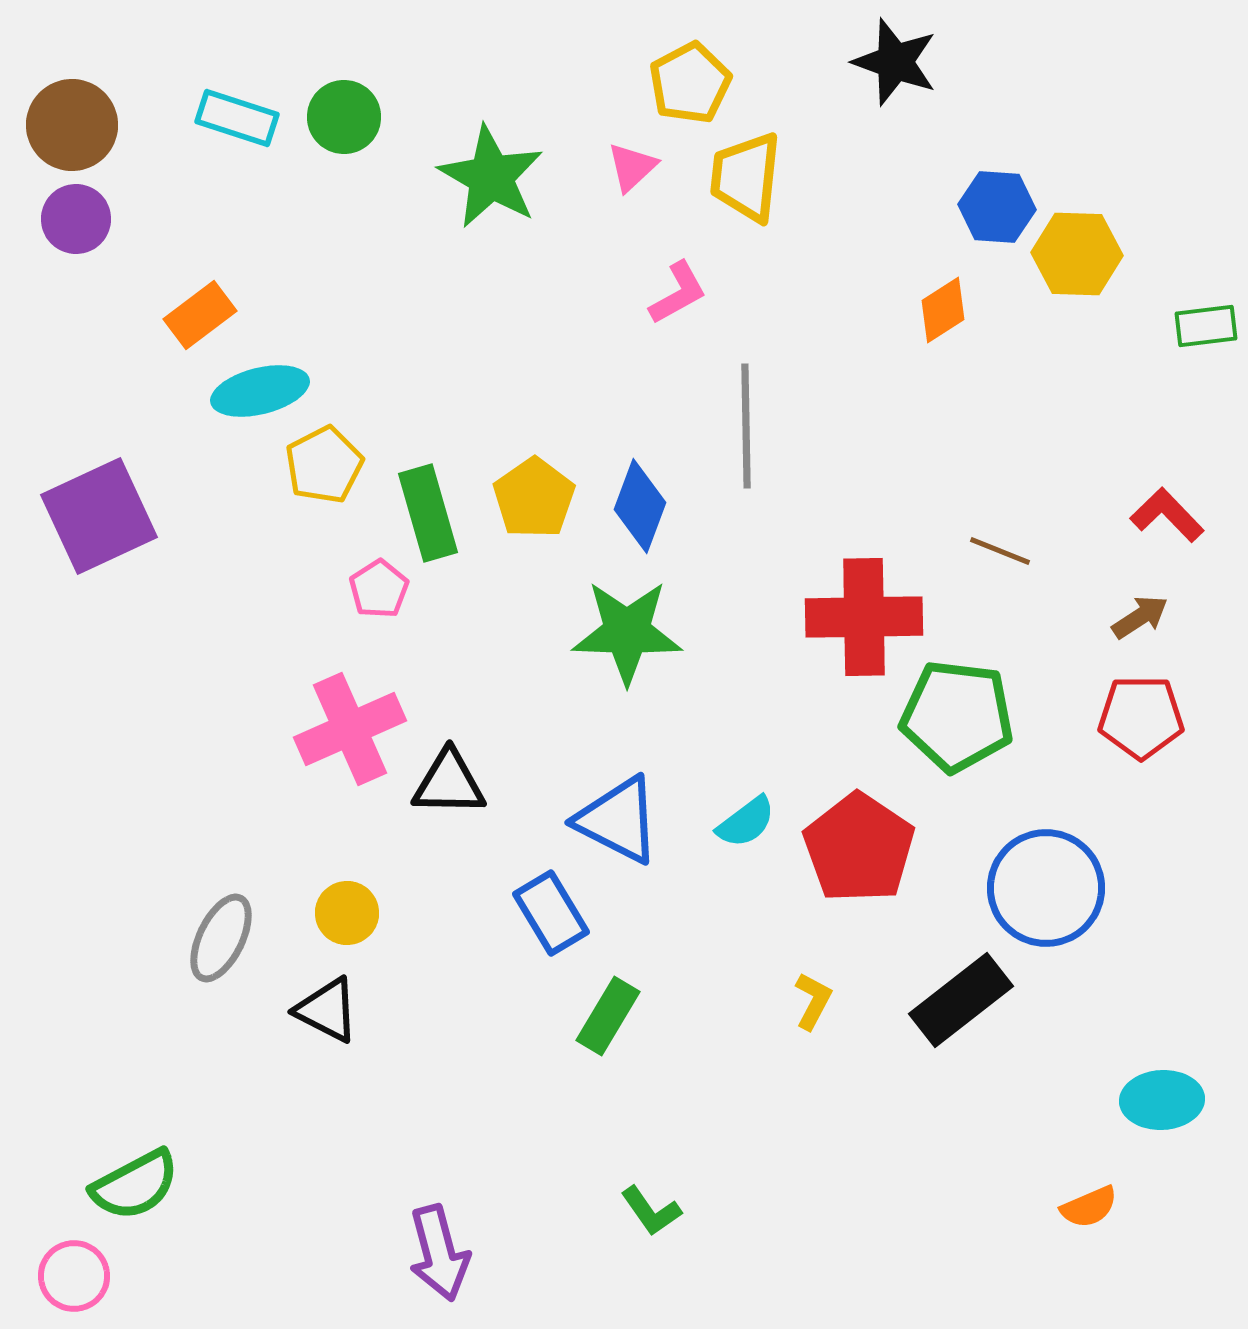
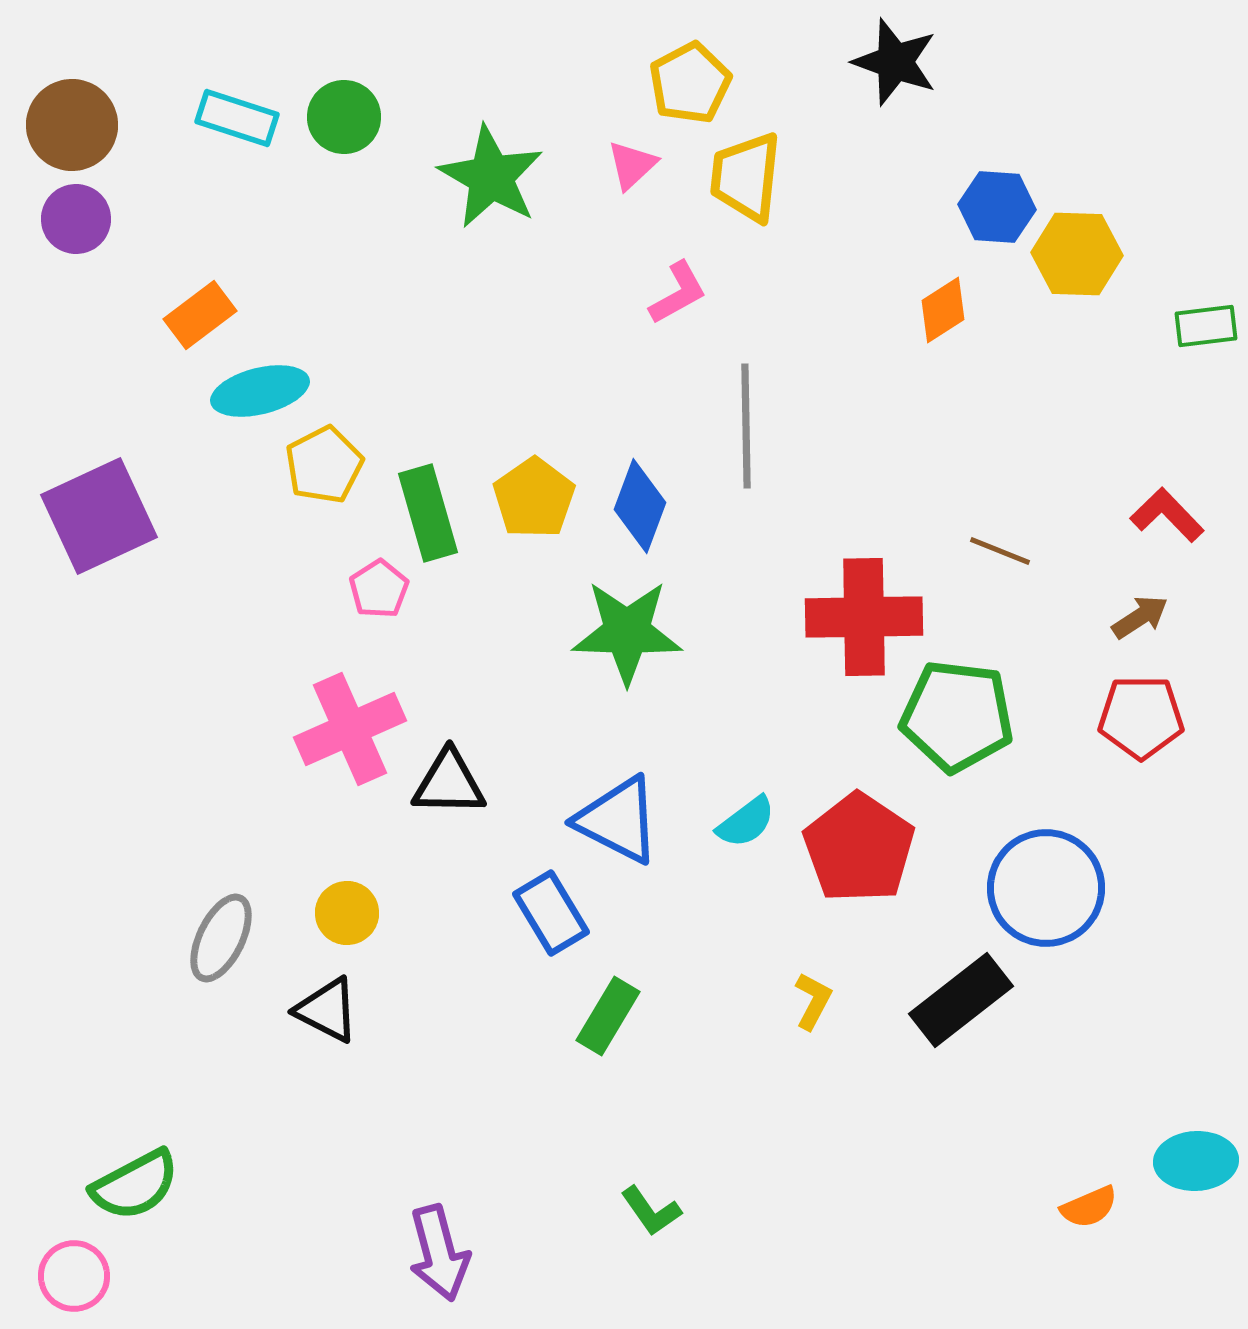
pink triangle at (632, 167): moved 2 px up
cyan ellipse at (1162, 1100): moved 34 px right, 61 px down
